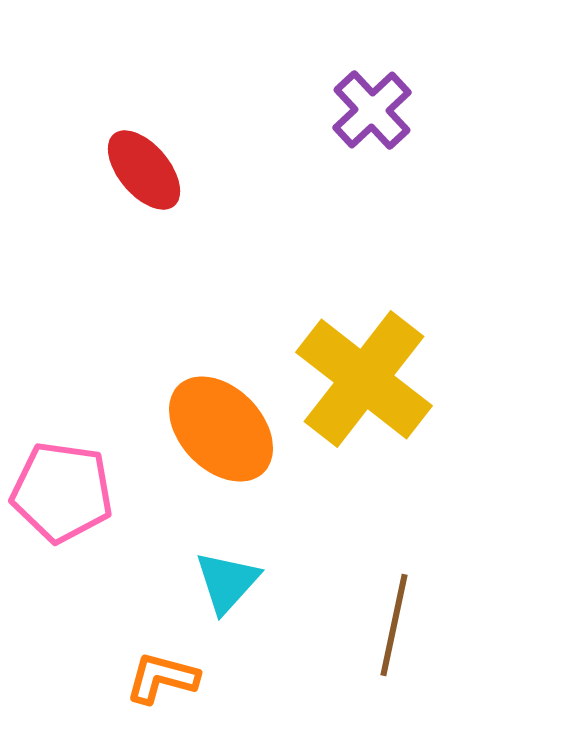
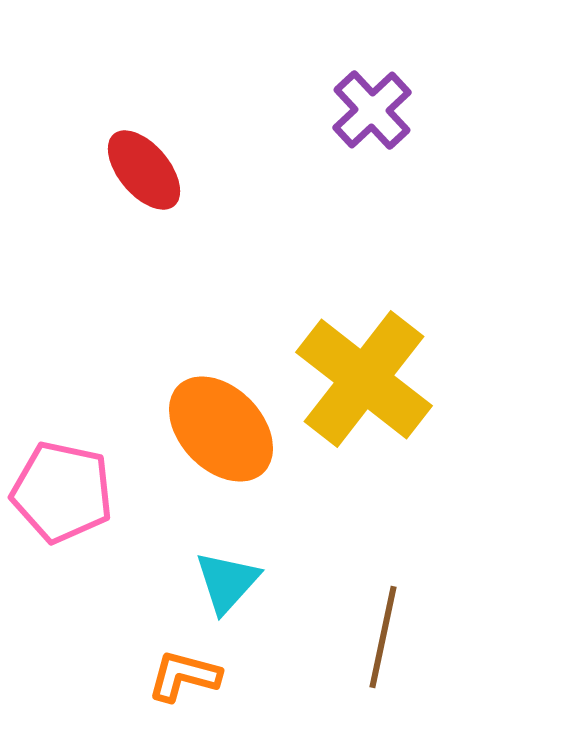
pink pentagon: rotated 4 degrees clockwise
brown line: moved 11 px left, 12 px down
orange L-shape: moved 22 px right, 2 px up
